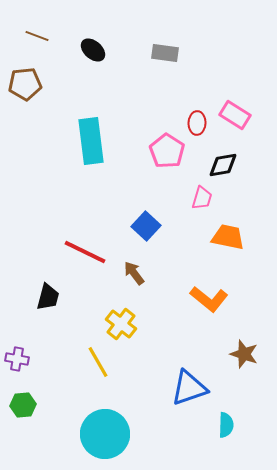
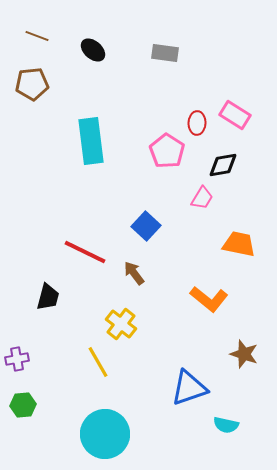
brown pentagon: moved 7 px right
pink trapezoid: rotated 15 degrees clockwise
orange trapezoid: moved 11 px right, 7 px down
purple cross: rotated 20 degrees counterclockwise
cyan semicircle: rotated 100 degrees clockwise
